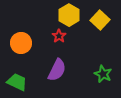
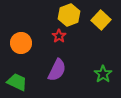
yellow hexagon: rotated 10 degrees clockwise
yellow square: moved 1 px right
green star: rotated 12 degrees clockwise
